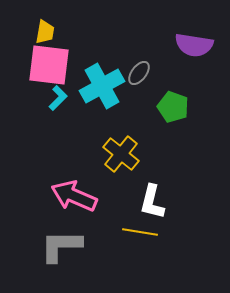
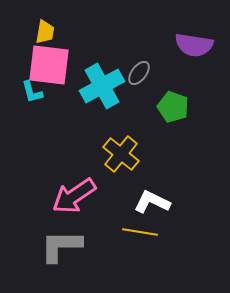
cyan L-shape: moved 26 px left, 6 px up; rotated 120 degrees clockwise
pink arrow: rotated 57 degrees counterclockwise
white L-shape: rotated 102 degrees clockwise
